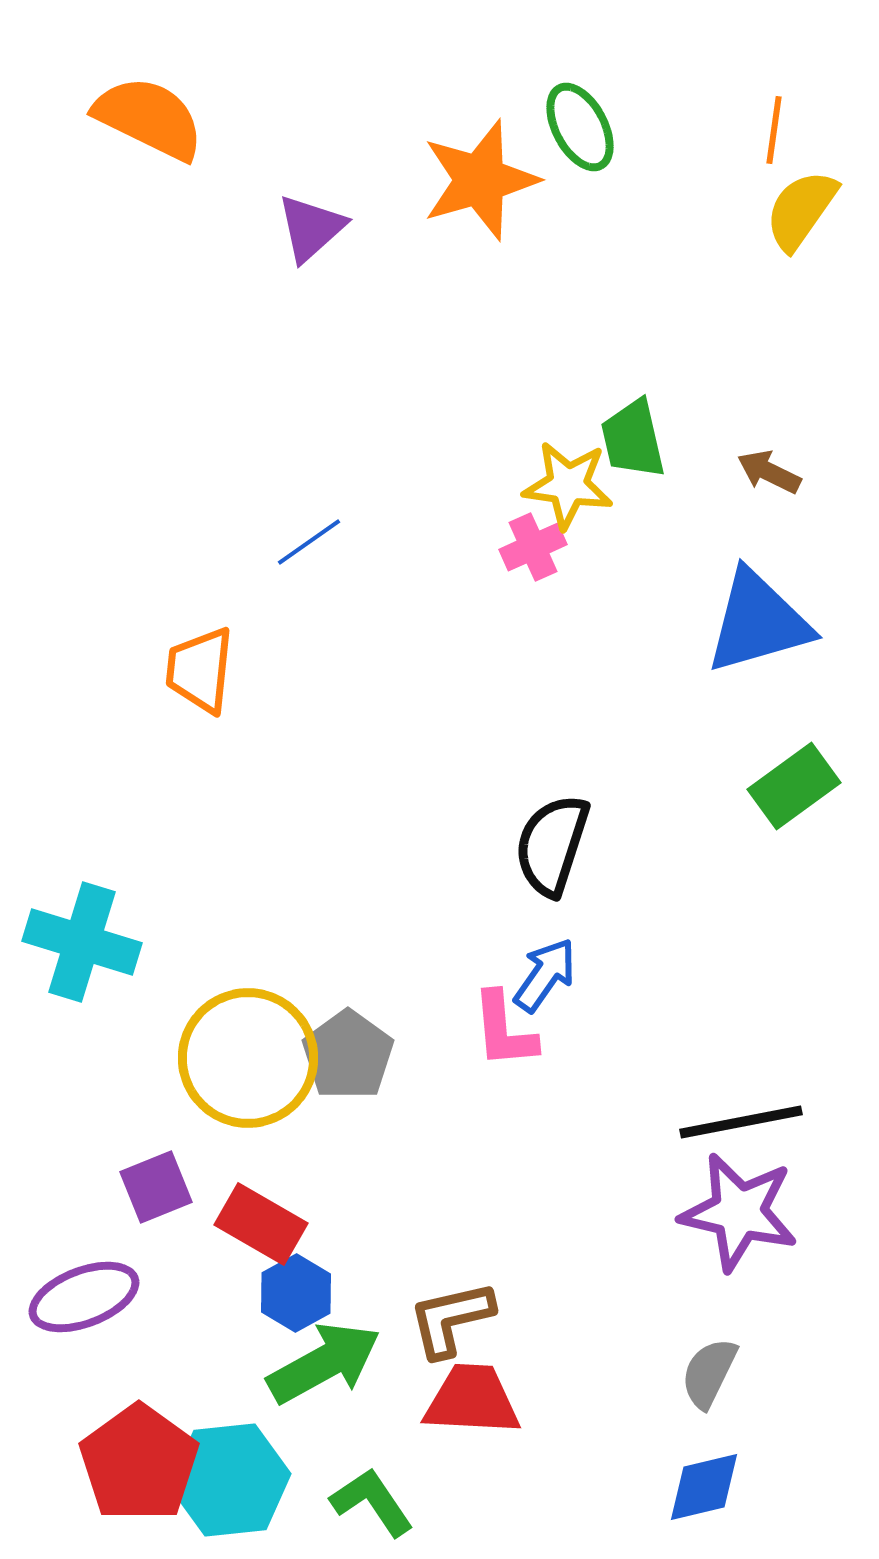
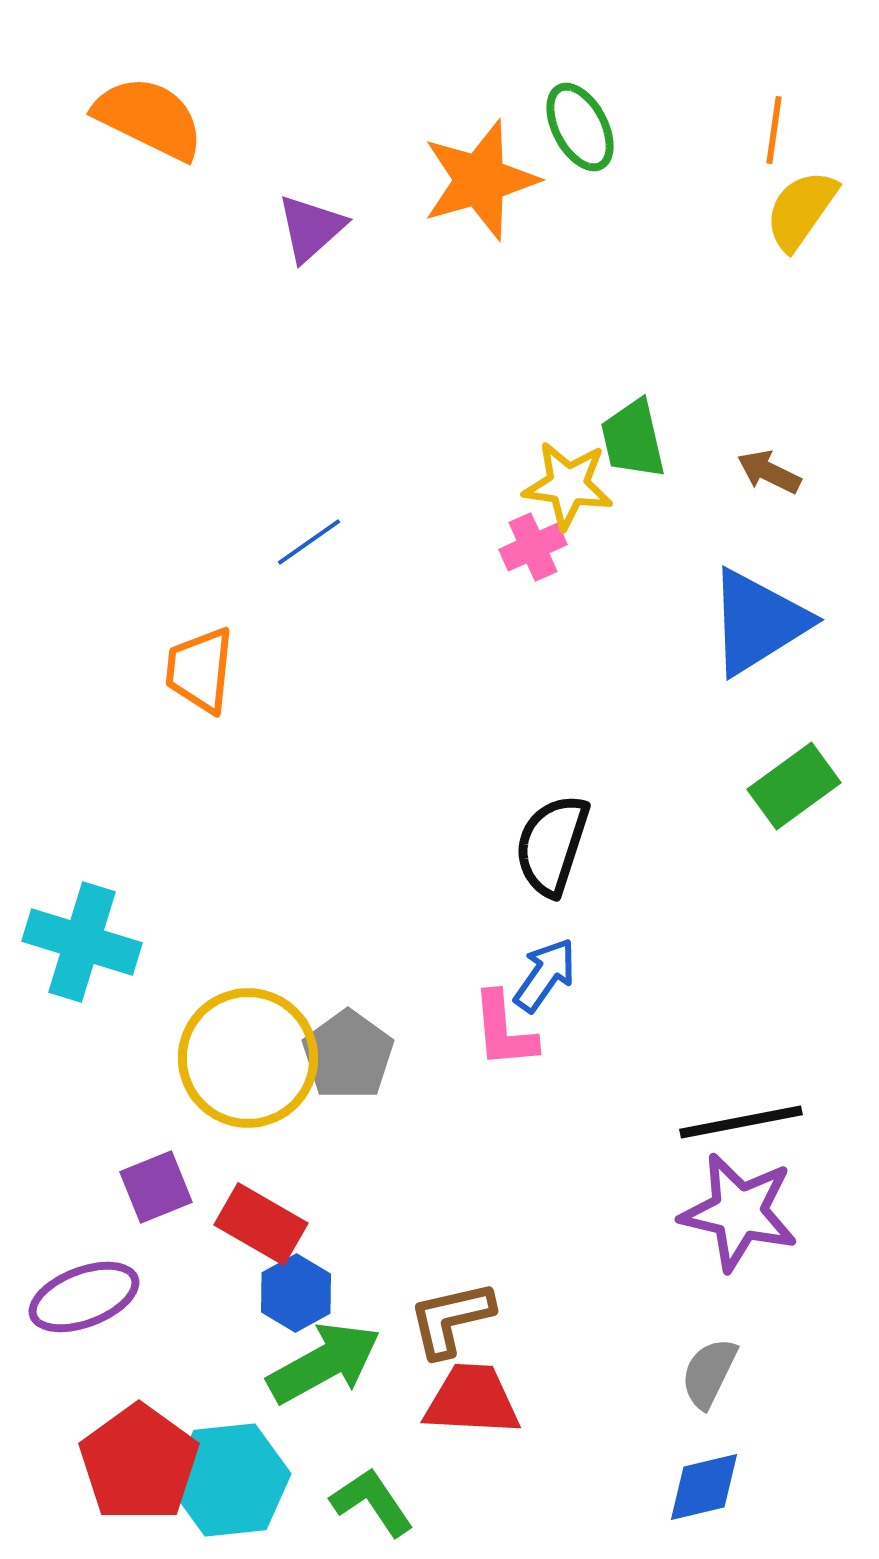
blue triangle: rotated 16 degrees counterclockwise
